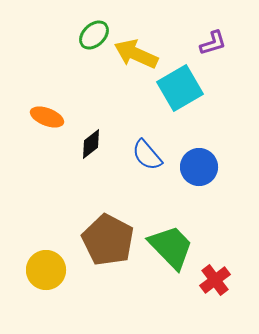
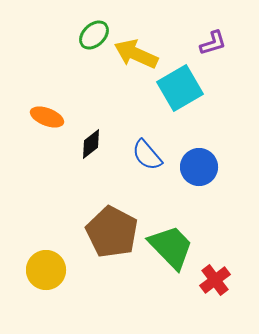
brown pentagon: moved 4 px right, 8 px up
